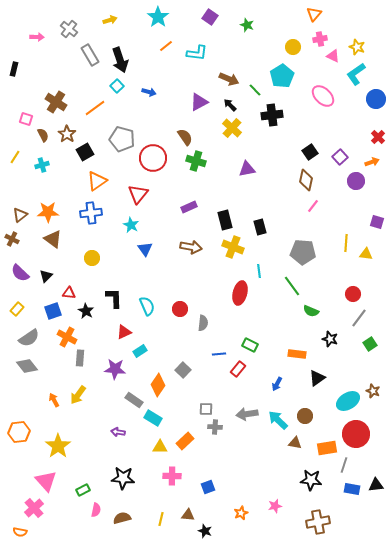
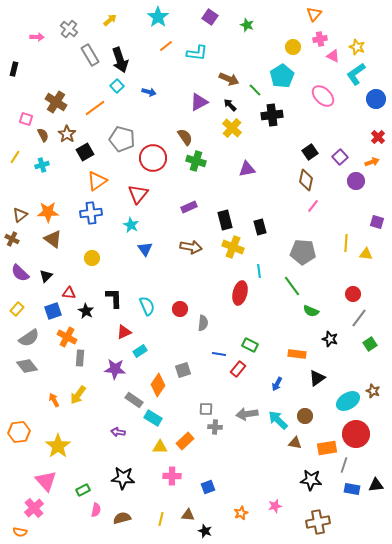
yellow arrow at (110, 20): rotated 24 degrees counterclockwise
blue line at (219, 354): rotated 16 degrees clockwise
gray square at (183, 370): rotated 28 degrees clockwise
